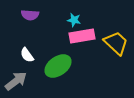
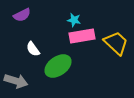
purple semicircle: moved 8 px left; rotated 30 degrees counterclockwise
white semicircle: moved 6 px right, 6 px up
gray arrow: rotated 55 degrees clockwise
